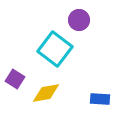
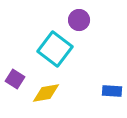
blue rectangle: moved 12 px right, 8 px up
